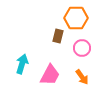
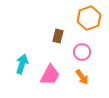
orange hexagon: moved 13 px right; rotated 20 degrees counterclockwise
pink circle: moved 4 px down
